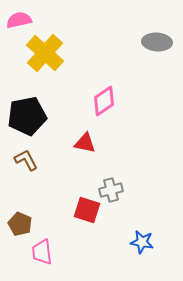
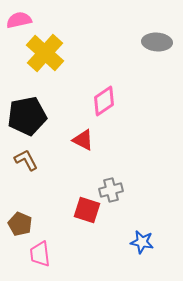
red triangle: moved 2 px left, 3 px up; rotated 15 degrees clockwise
pink trapezoid: moved 2 px left, 2 px down
